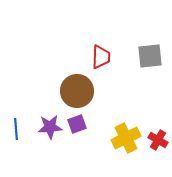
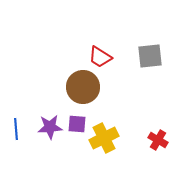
red trapezoid: moved 1 px left; rotated 120 degrees clockwise
brown circle: moved 6 px right, 4 px up
purple square: rotated 24 degrees clockwise
yellow cross: moved 22 px left
